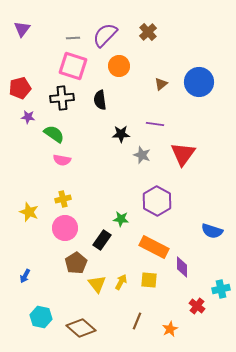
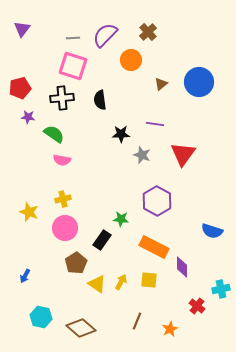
orange circle: moved 12 px right, 6 px up
yellow triangle: rotated 18 degrees counterclockwise
